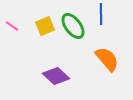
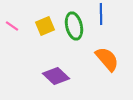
green ellipse: moved 1 px right; rotated 24 degrees clockwise
